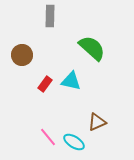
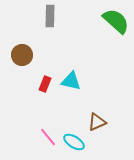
green semicircle: moved 24 px right, 27 px up
red rectangle: rotated 14 degrees counterclockwise
